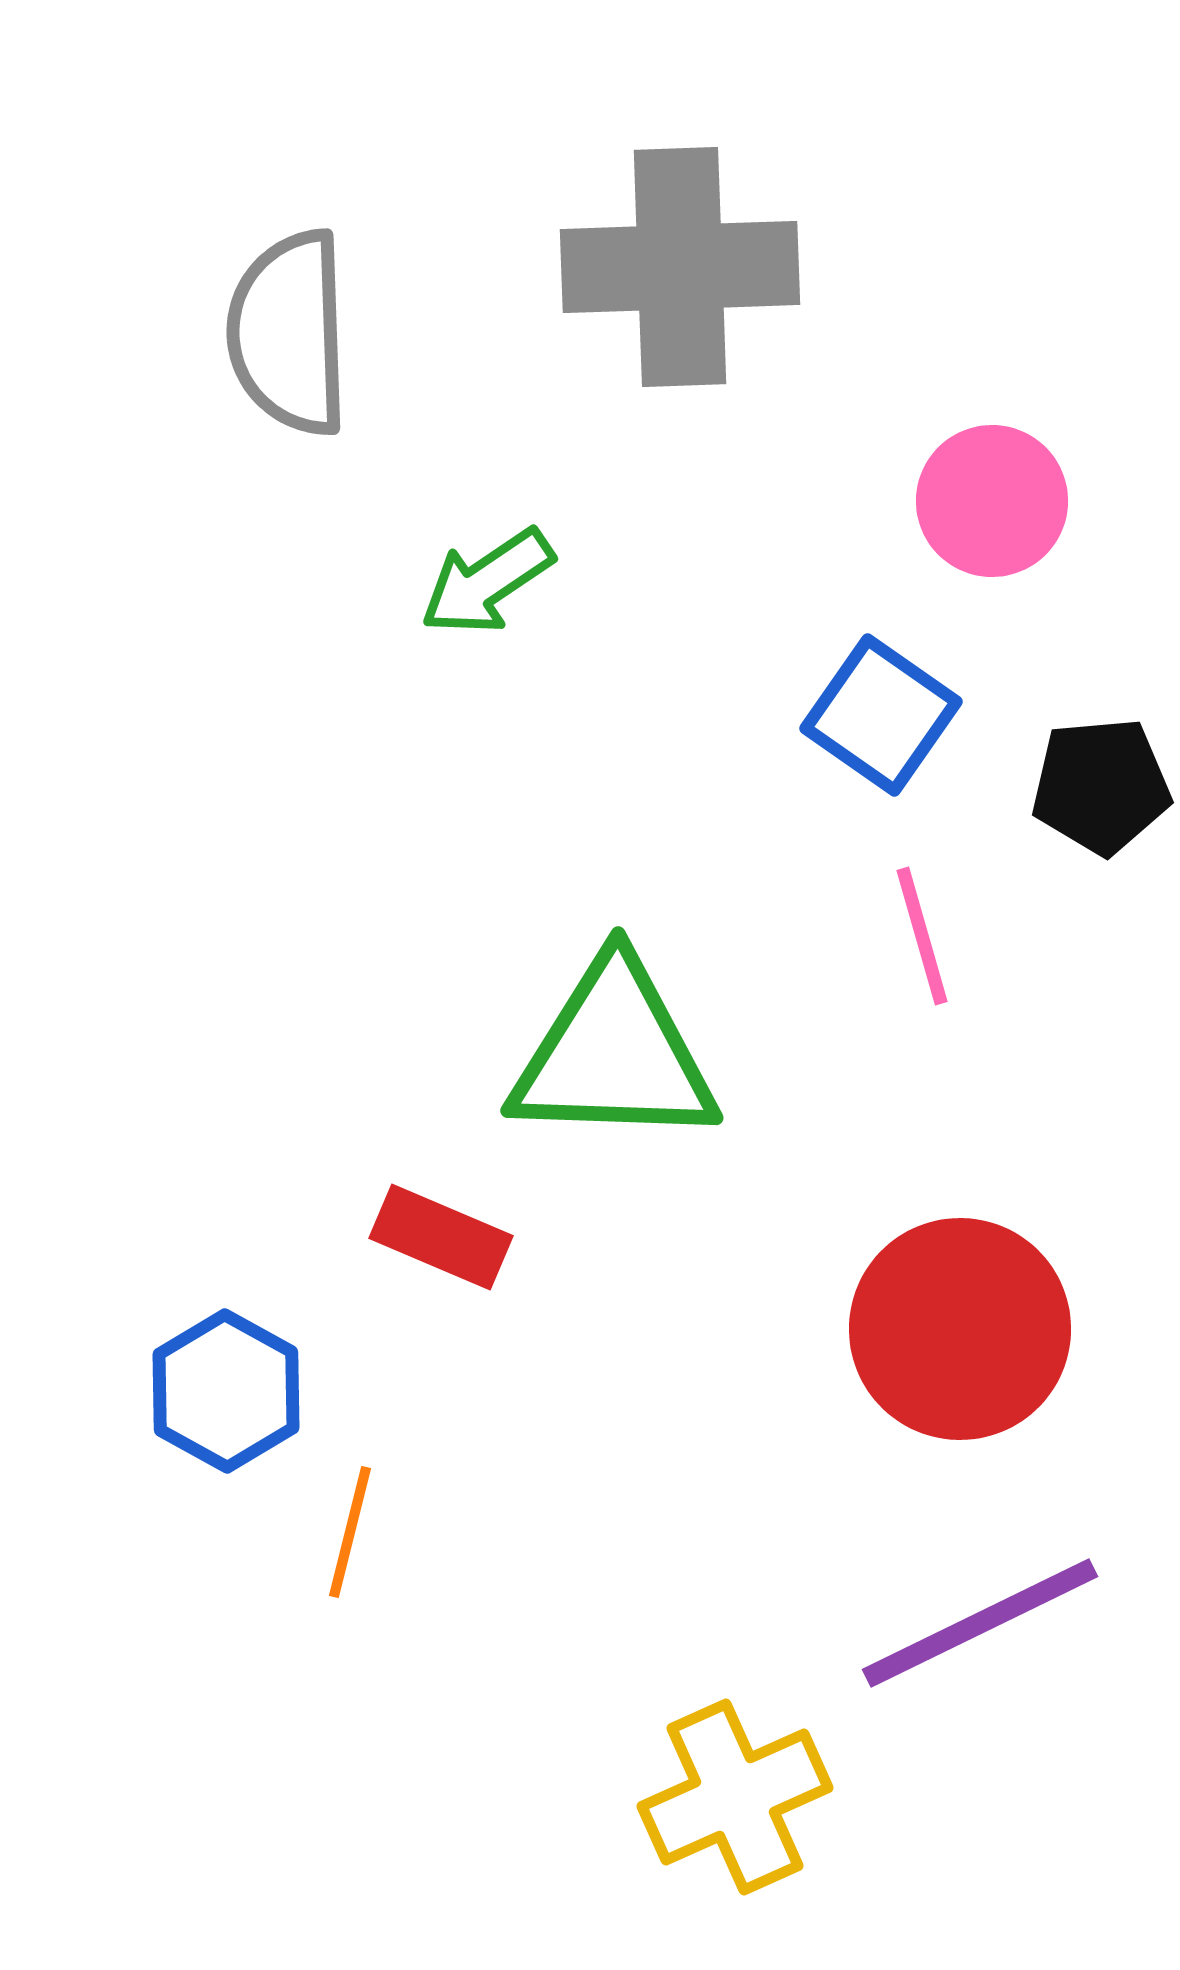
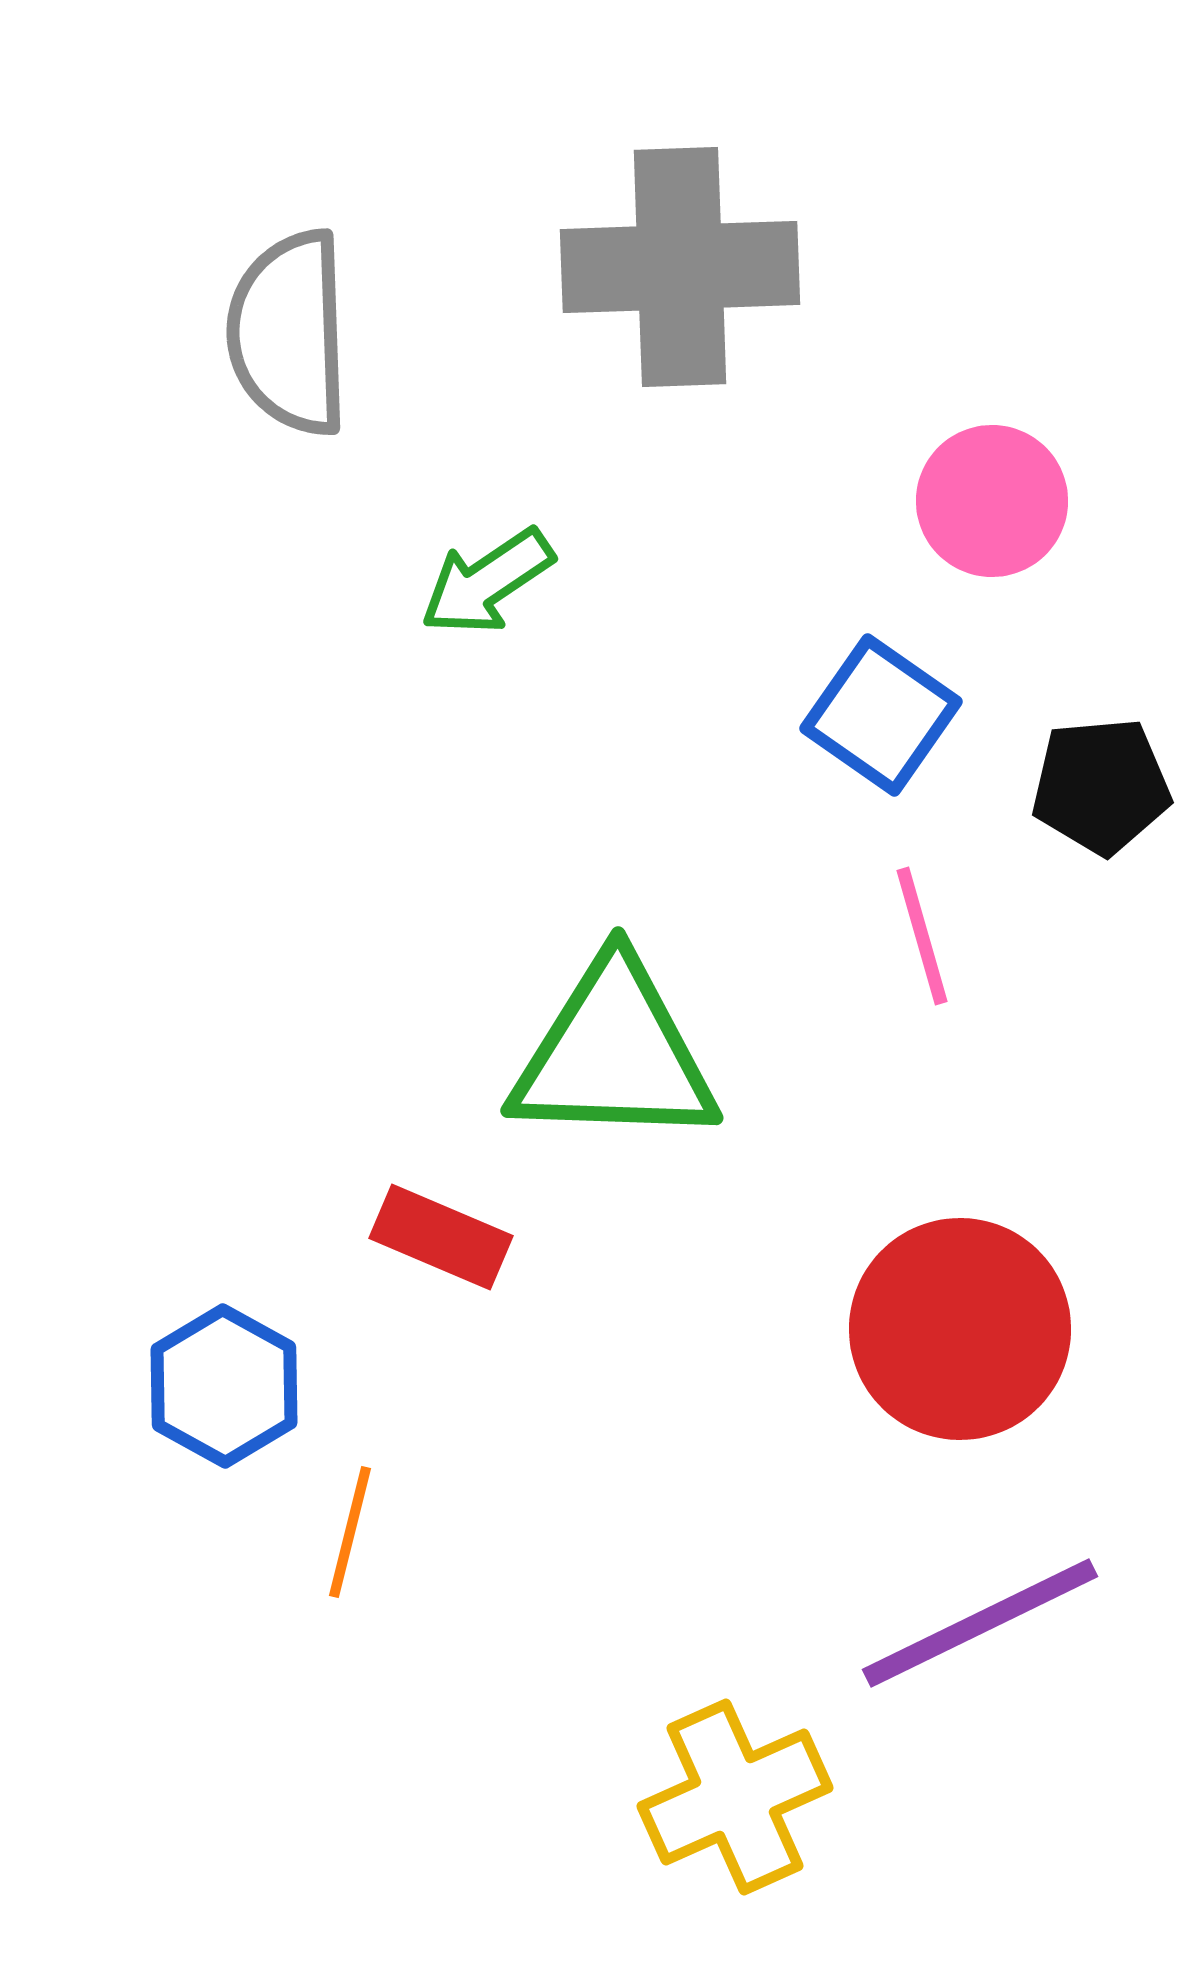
blue hexagon: moved 2 px left, 5 px up
